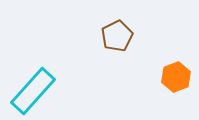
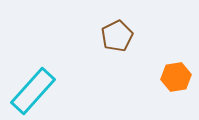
orange hexagon: rotated 12 degrees clockwise
